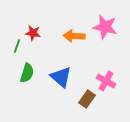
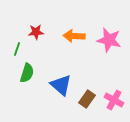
pink star: moved 4 px right, 13 px down
red star: moved 3 px right, 1 px up; rotated 14 degrees counterclockwise
green line: moved 3 px down
blue triangle: moved 8 px down
pink cross: moved 8 px right, 19 px down
